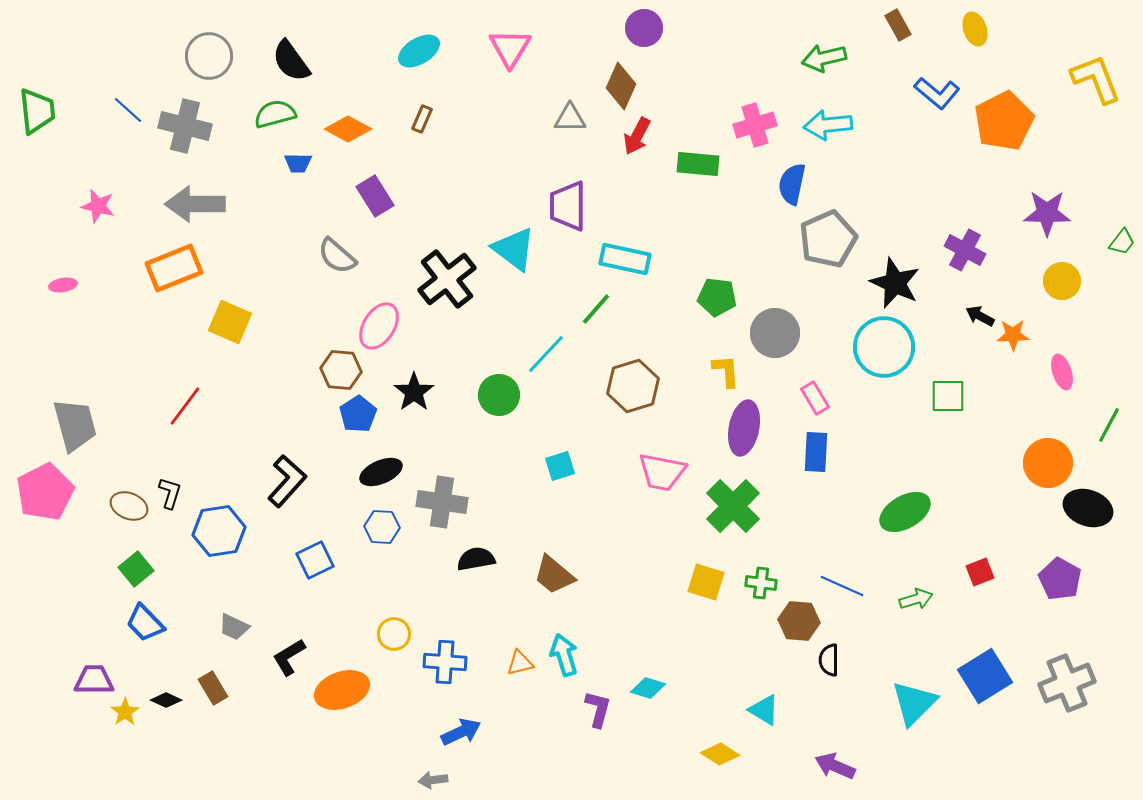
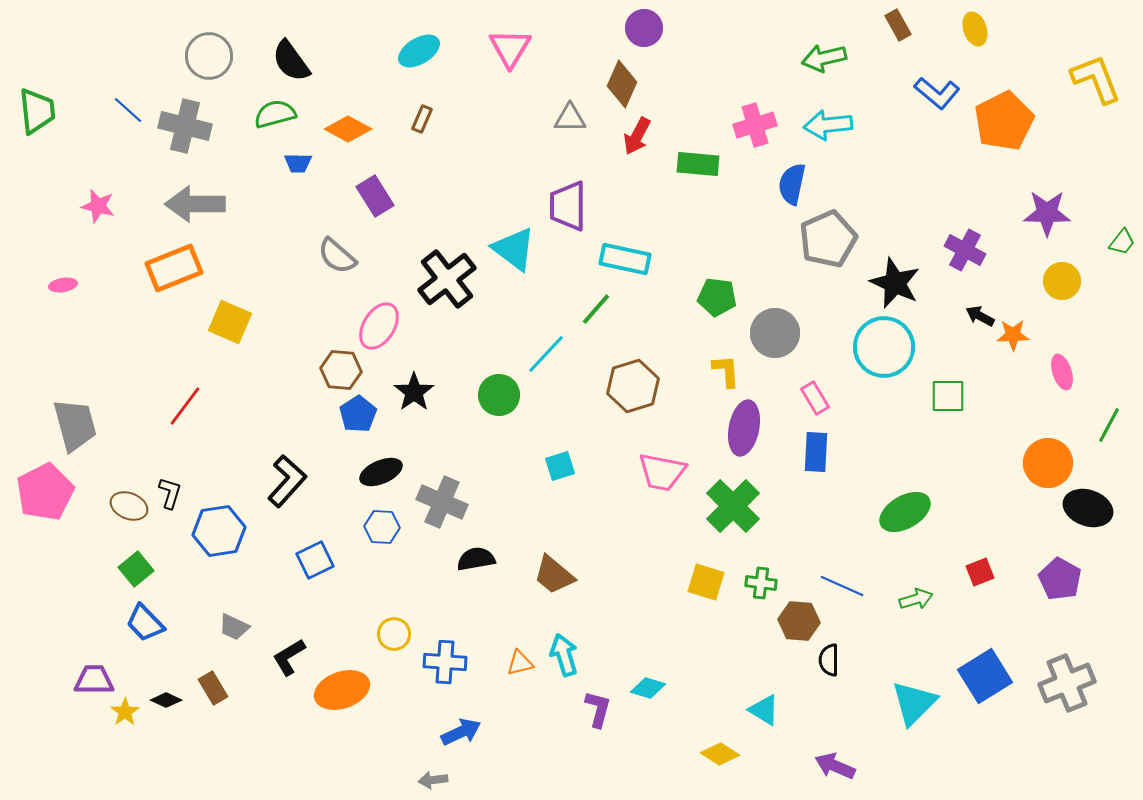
brown diamond at (621, 86): moved 1 px right, 2 px up
gray cross at (442, 502): rotated 15 degrees clockwise
